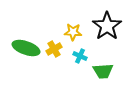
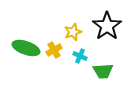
yellow star: rotated 24 degrees counterclockwise
yellow cross: moved 1 px down
